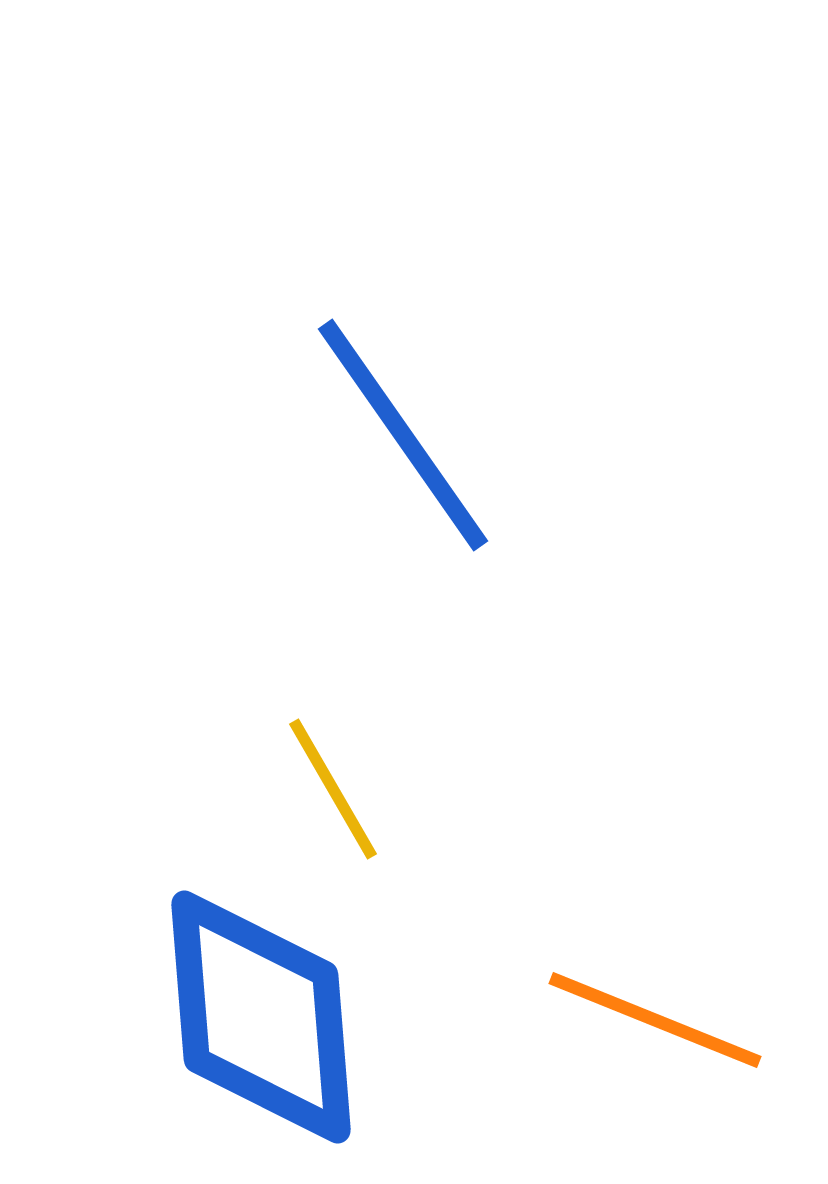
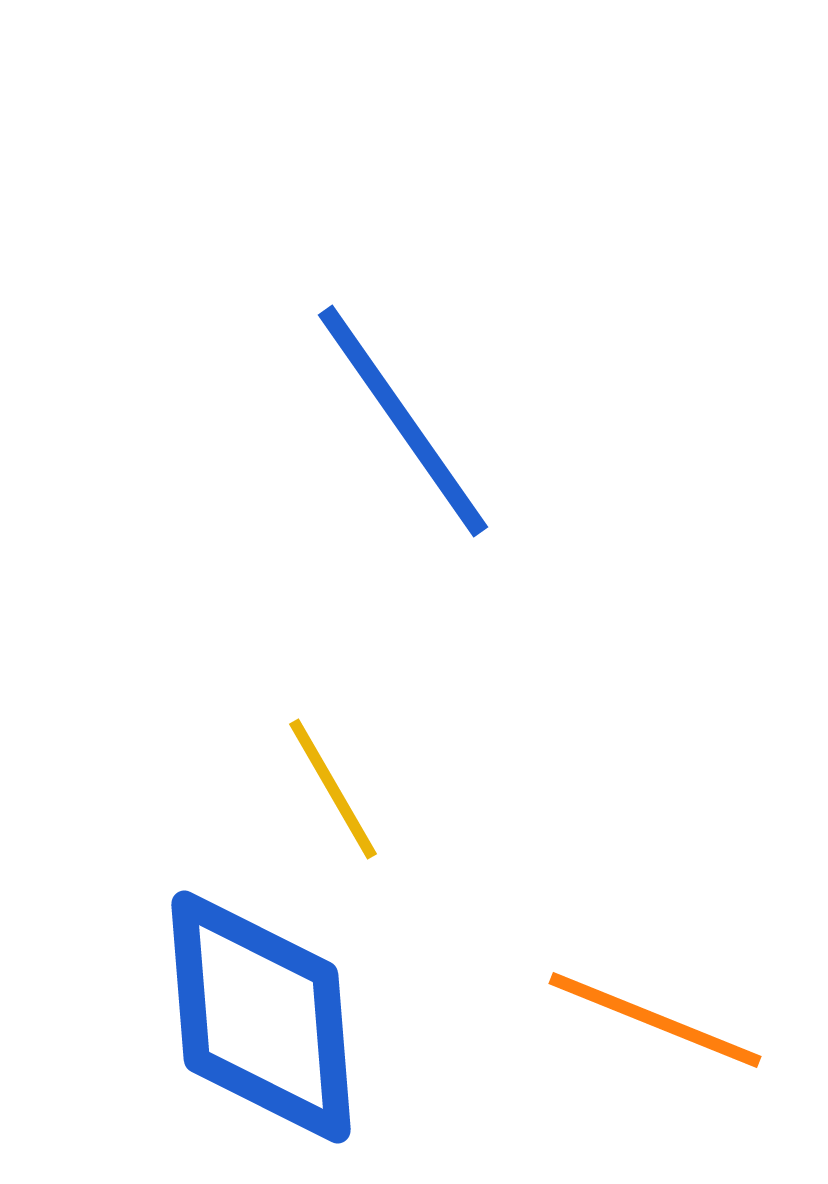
blue line: moved 14 px up
